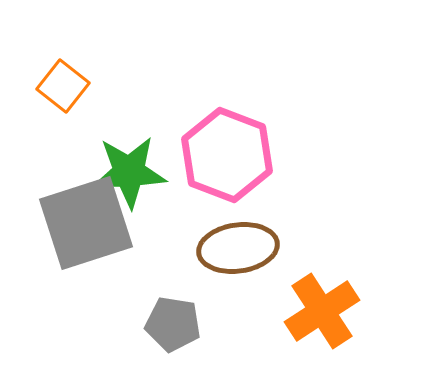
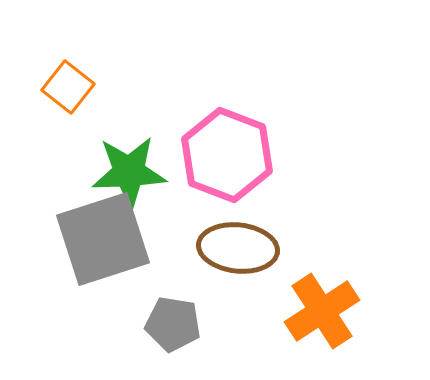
orange square: moved 5 px right, 1 px down
gray square: moved 17 px right, 16 px down
brown ellipse: rotated 14 degrees clockwise
